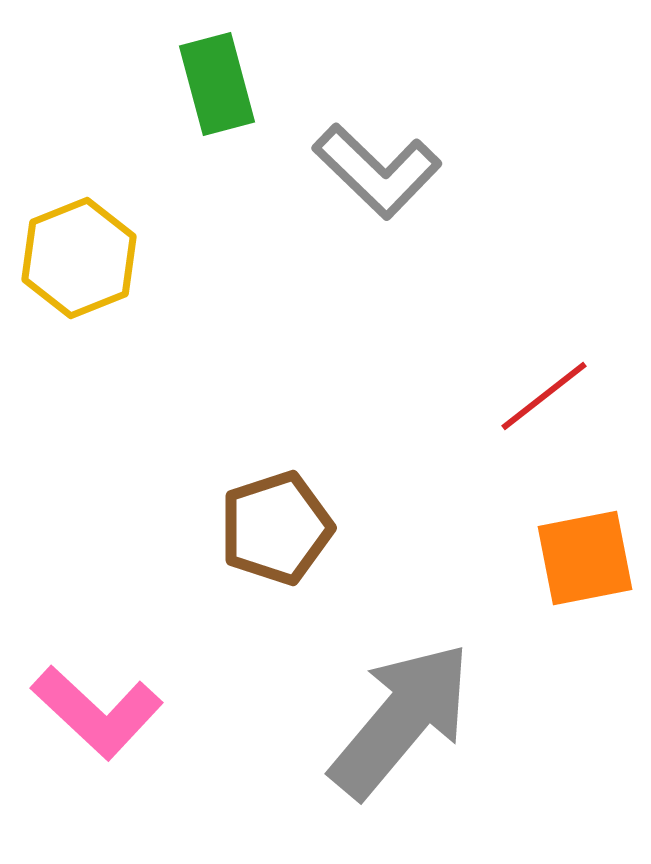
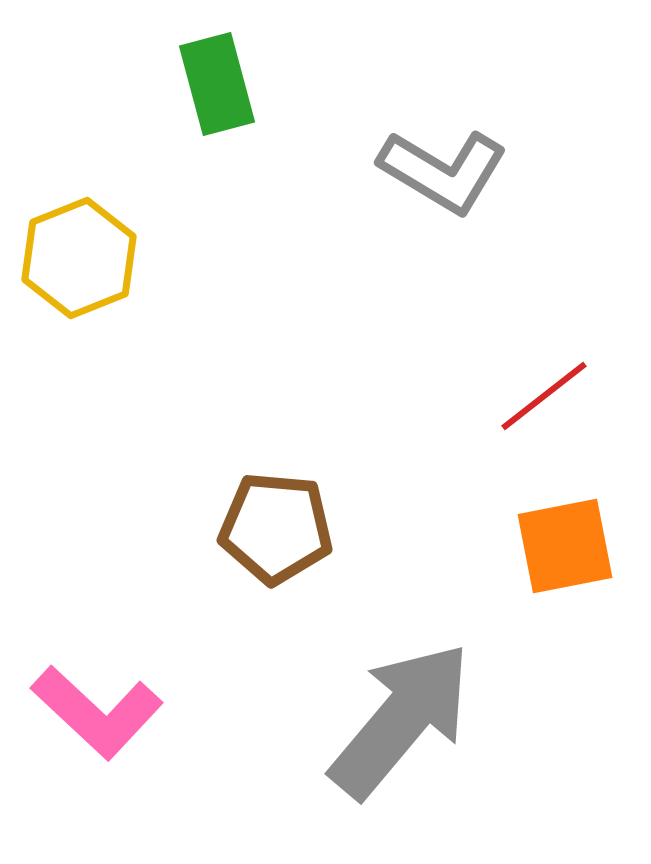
gray L-shape: moved 66 px right; rotated 13 degrees counterclockwise
brown pentagon: rotated 23 degrees clockwise
orange square: moved 20 px left, 12 px up
